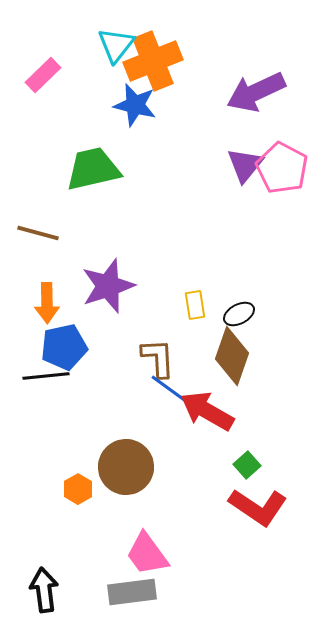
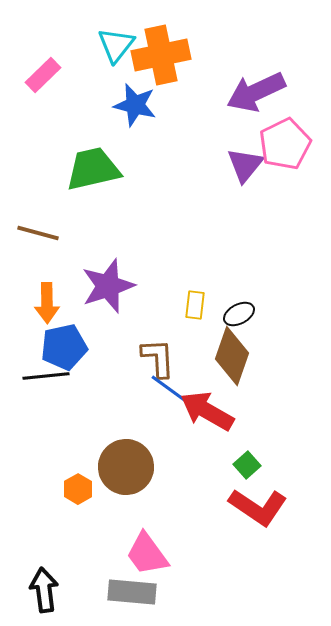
orange cross: moved 8 px right, 6 px up; rotated 10 degrees clockwise
pink pentagon: moved 3 px right, 24 px up; rotated 18 degrees clockwise
yellow rectangle: rotated 16 degrees clockwise
gray rectangle: rotated 12 degrees clockwise
